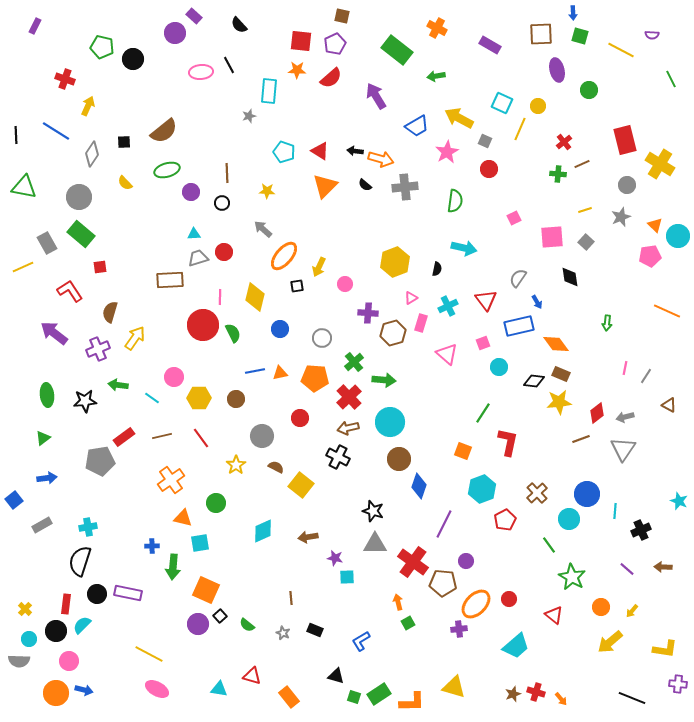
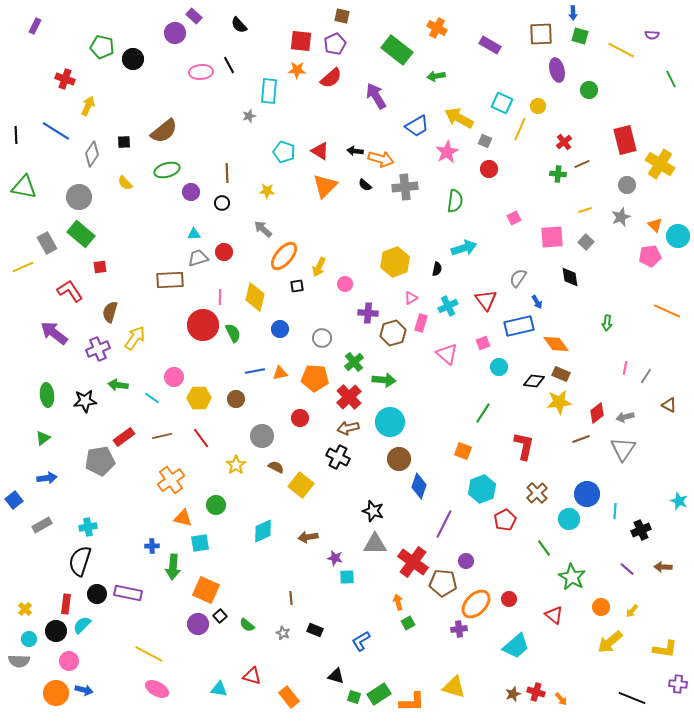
cyan arrow at (464, 248): rotated 30 degrees counterclockwise
red L-shape at (508, 442): moved 16 px right, 4 px down
green circle at (216, 503): moved 2 px down
green line at (549, 545): moved 5 px left, 3 px down
